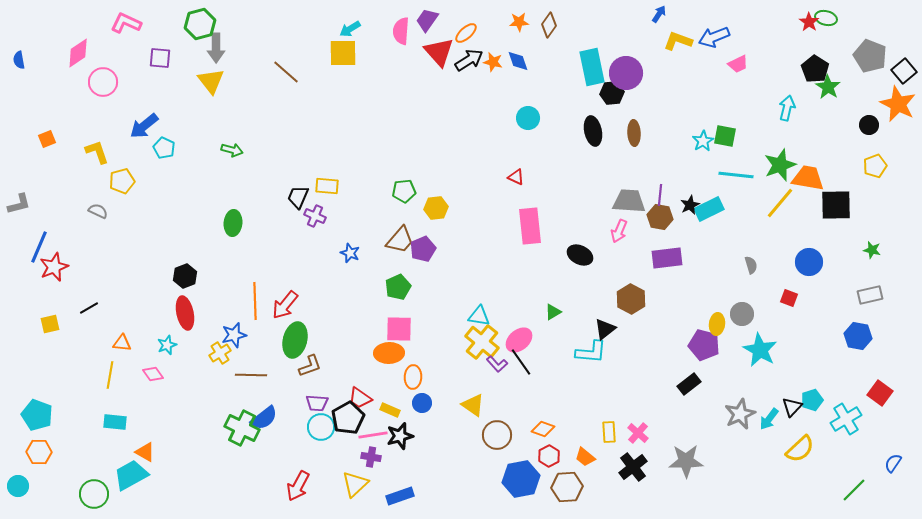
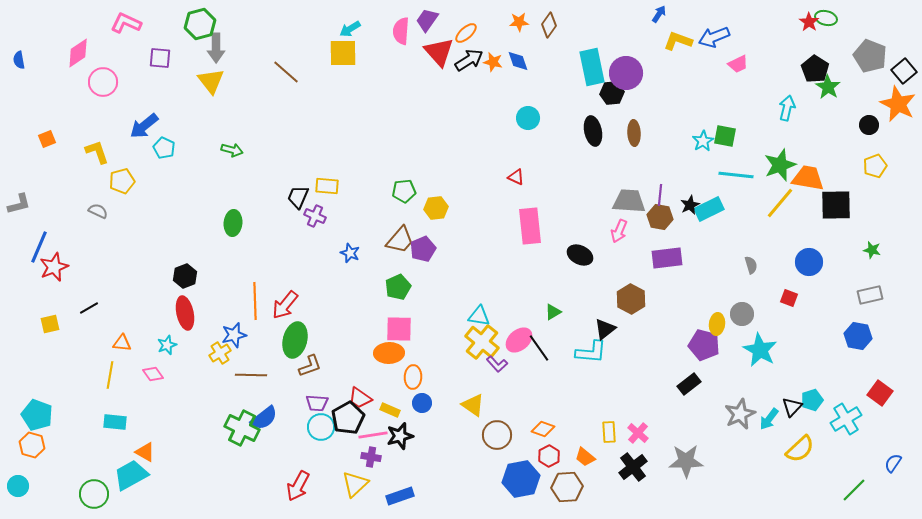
black line at (521, 362): moved 18 px right, 14 px up
orange hexagon at (39, 452): moved 7 px left, 7 px up; rotated 15 degrees clockwise
